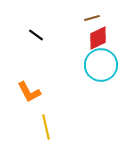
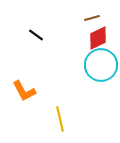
orange L-shape: moved 5 px left, 1 px up
yellow line: moved 14 px right, 8 px up
